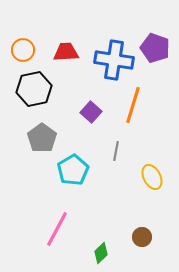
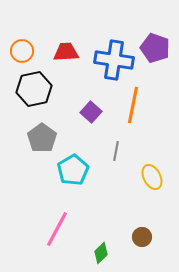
orange circle: moved 1 px left, 1 px down
orange line: rotated 6 degrees counterclockwise
